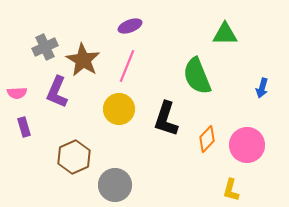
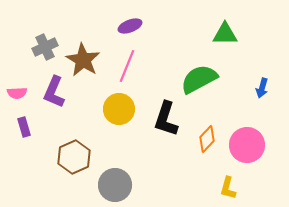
green semicircle: moved 2 px right, 3 px down; rotated 84 degrees clockwise
purple L-shape: moved 3 px left
yellow L-shape: moved 3 px left, 2 px up
